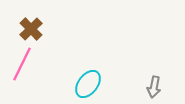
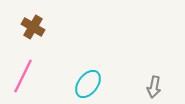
brown cross: moved 2 px right, 2 px up; rotated 15 degrees counterclockwise
pink line: moved 1 px right, 12 px down
